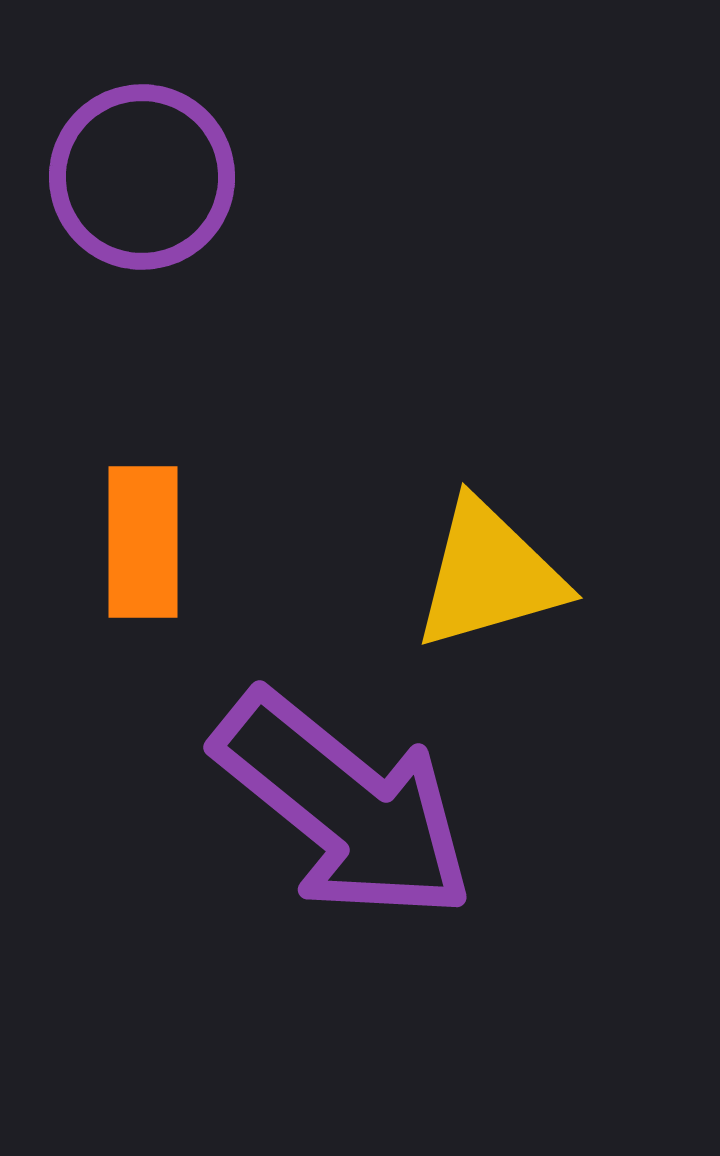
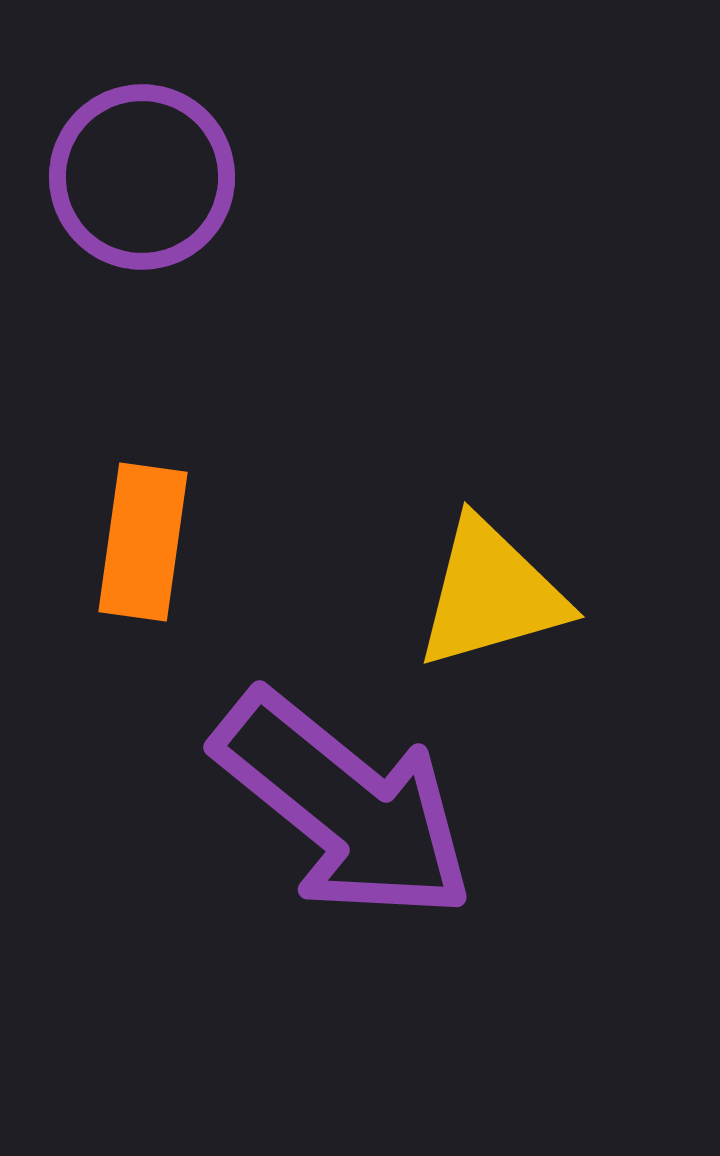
orange rectangle: rotated 8 degrees clockwise
yellow triangle: moved 2 px right, 19 px down
